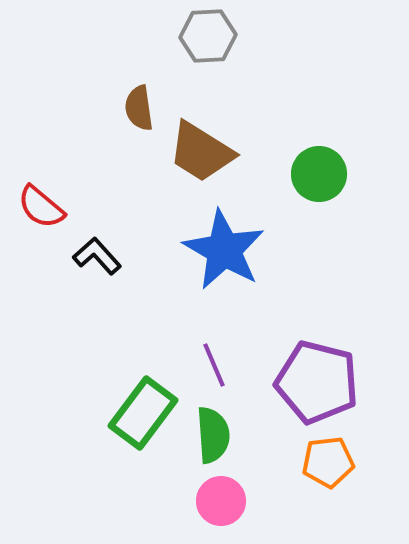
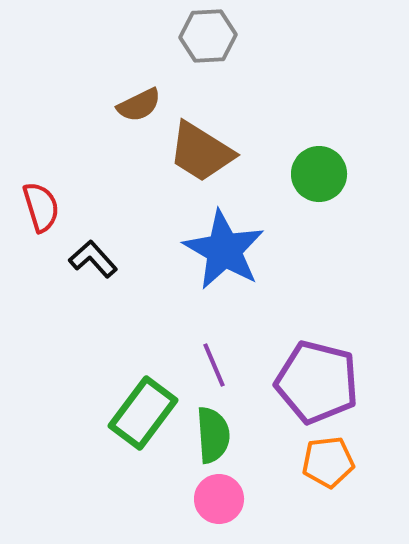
brown semicircle: moved 3 px up; rotated 108 degrees counterclockwise
red semicircle: rotated 147 degrees counterclockwise
black L-shape: moved 4 px left, 3 px down
pink circle: moved 2 px left, 2 px up
